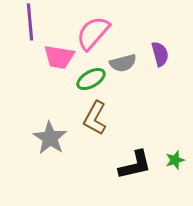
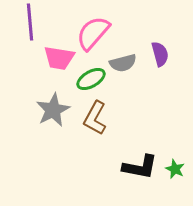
pink trapezoid: moved 1 px down
gray star: moved 3 px right, 28 px up; rotated 12 degrees clockwise
green star: moved 9 px down; rotated 30 degrees counterclockwise
black L-shape: moved 5 px right, 2 px down; rotated 24 degrees clockwise
